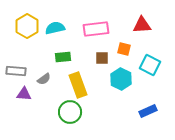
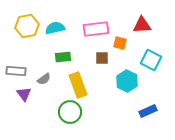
yellow hexagon: rotated 20 degrees clockwise
orange square: moved 4 px left, 6 px up
cyan square: moved 1 px right, 5 px up
cyan hexagon: moved 6 px right, 2 px down
purple triangle: rotated 49 degrees clockwise
